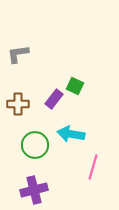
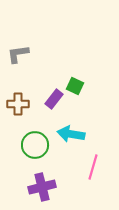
purple cross: moved 8 px right, 3 px up
